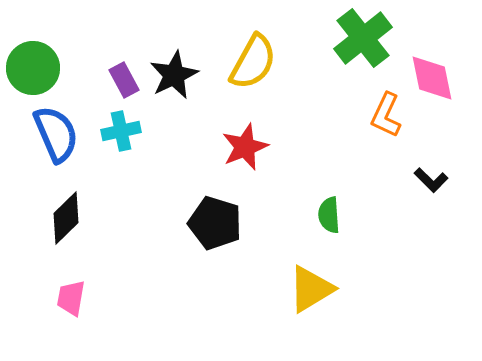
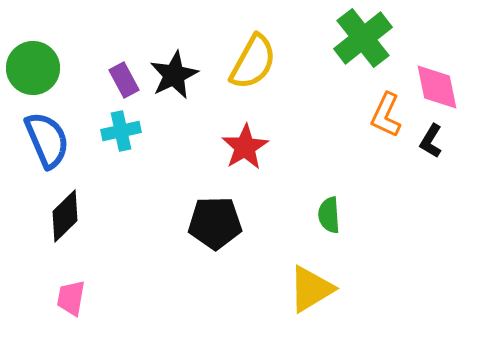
pink diamond: moved 5 px right, 9 px down
blue semicircle: moved 9 px left, 6 px down
red star: rotated 9 degrees counterclockwise
black L-shape: moved 39 px up; rotated 76 degrees clockwise
black diamond: moved 1 px left, 2 px up
black pentagon: rotated 18 degrees counterclockwise
